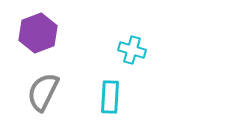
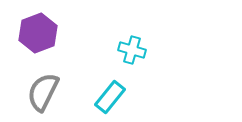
cyan rectangle: rotated 36 degrees clockwise
